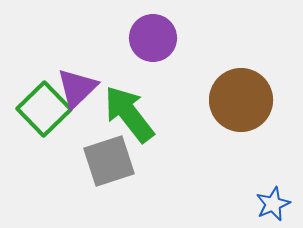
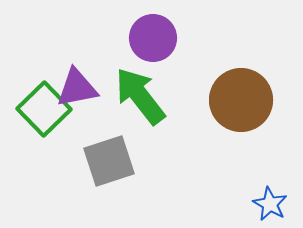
purple triangle: rotated 33 degrees clockwise
green arrow: moved 11 px right, 18 px up
blue star: moved 3 px left; rotated 20 degrees counterclockwise
